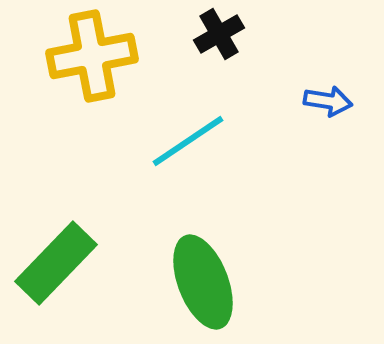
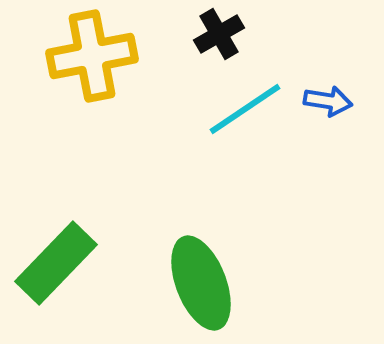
cyan line: moved 57 px right, 32 px up
green ellipse: moved 2 px left, 1 px down
